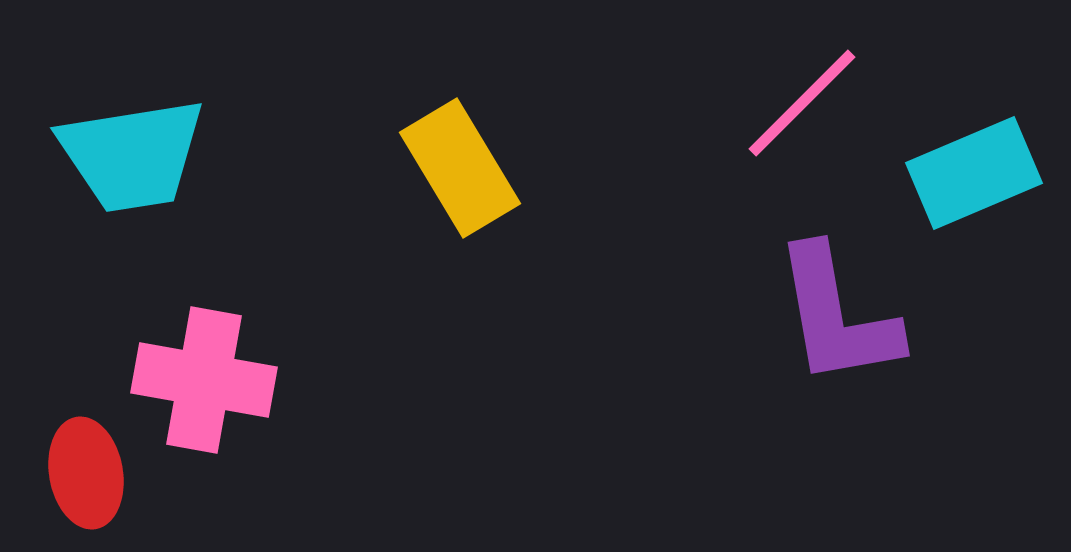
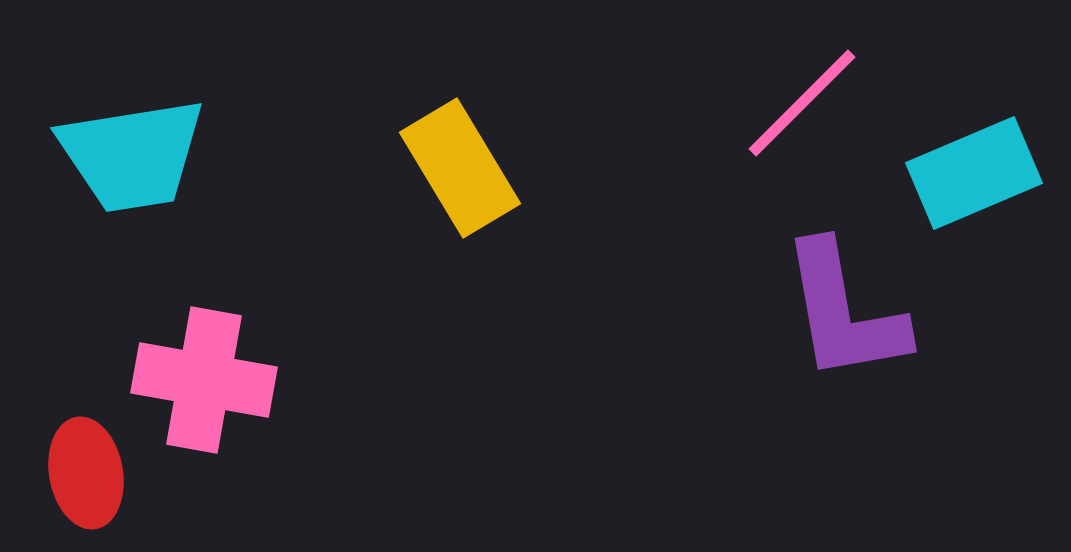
purple L-shape: moved 7 px right, 4 px up
